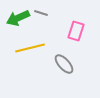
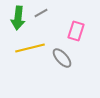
gray line: rotated 48 degrees counterclockwise
green arrow: rotated 60 degrees counterclockwise
gray ellipse: moved 2 px left, 6 px up
